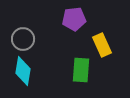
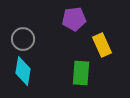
green rectangle: moved 3 px down
